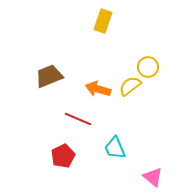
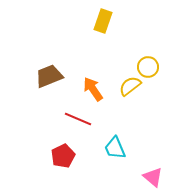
orange arrow: moved 5 px left; rotated 40 degrees clockwise
